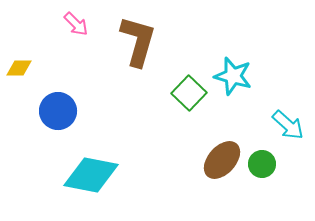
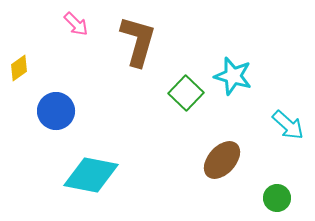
yellow diamond: rotated 36 degrees counterclockwise
green square: moved 3 px left
blue circle: moved 2 px left
green circle: moved 15 px right, 34 px down
